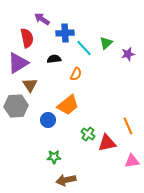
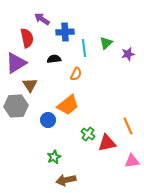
blue cross: moved 1 px up
cyan line: rotated 36 degrees clockwise
purple triangle: moved 2 px left
green star: rotated 24 degrees counterclockwise
